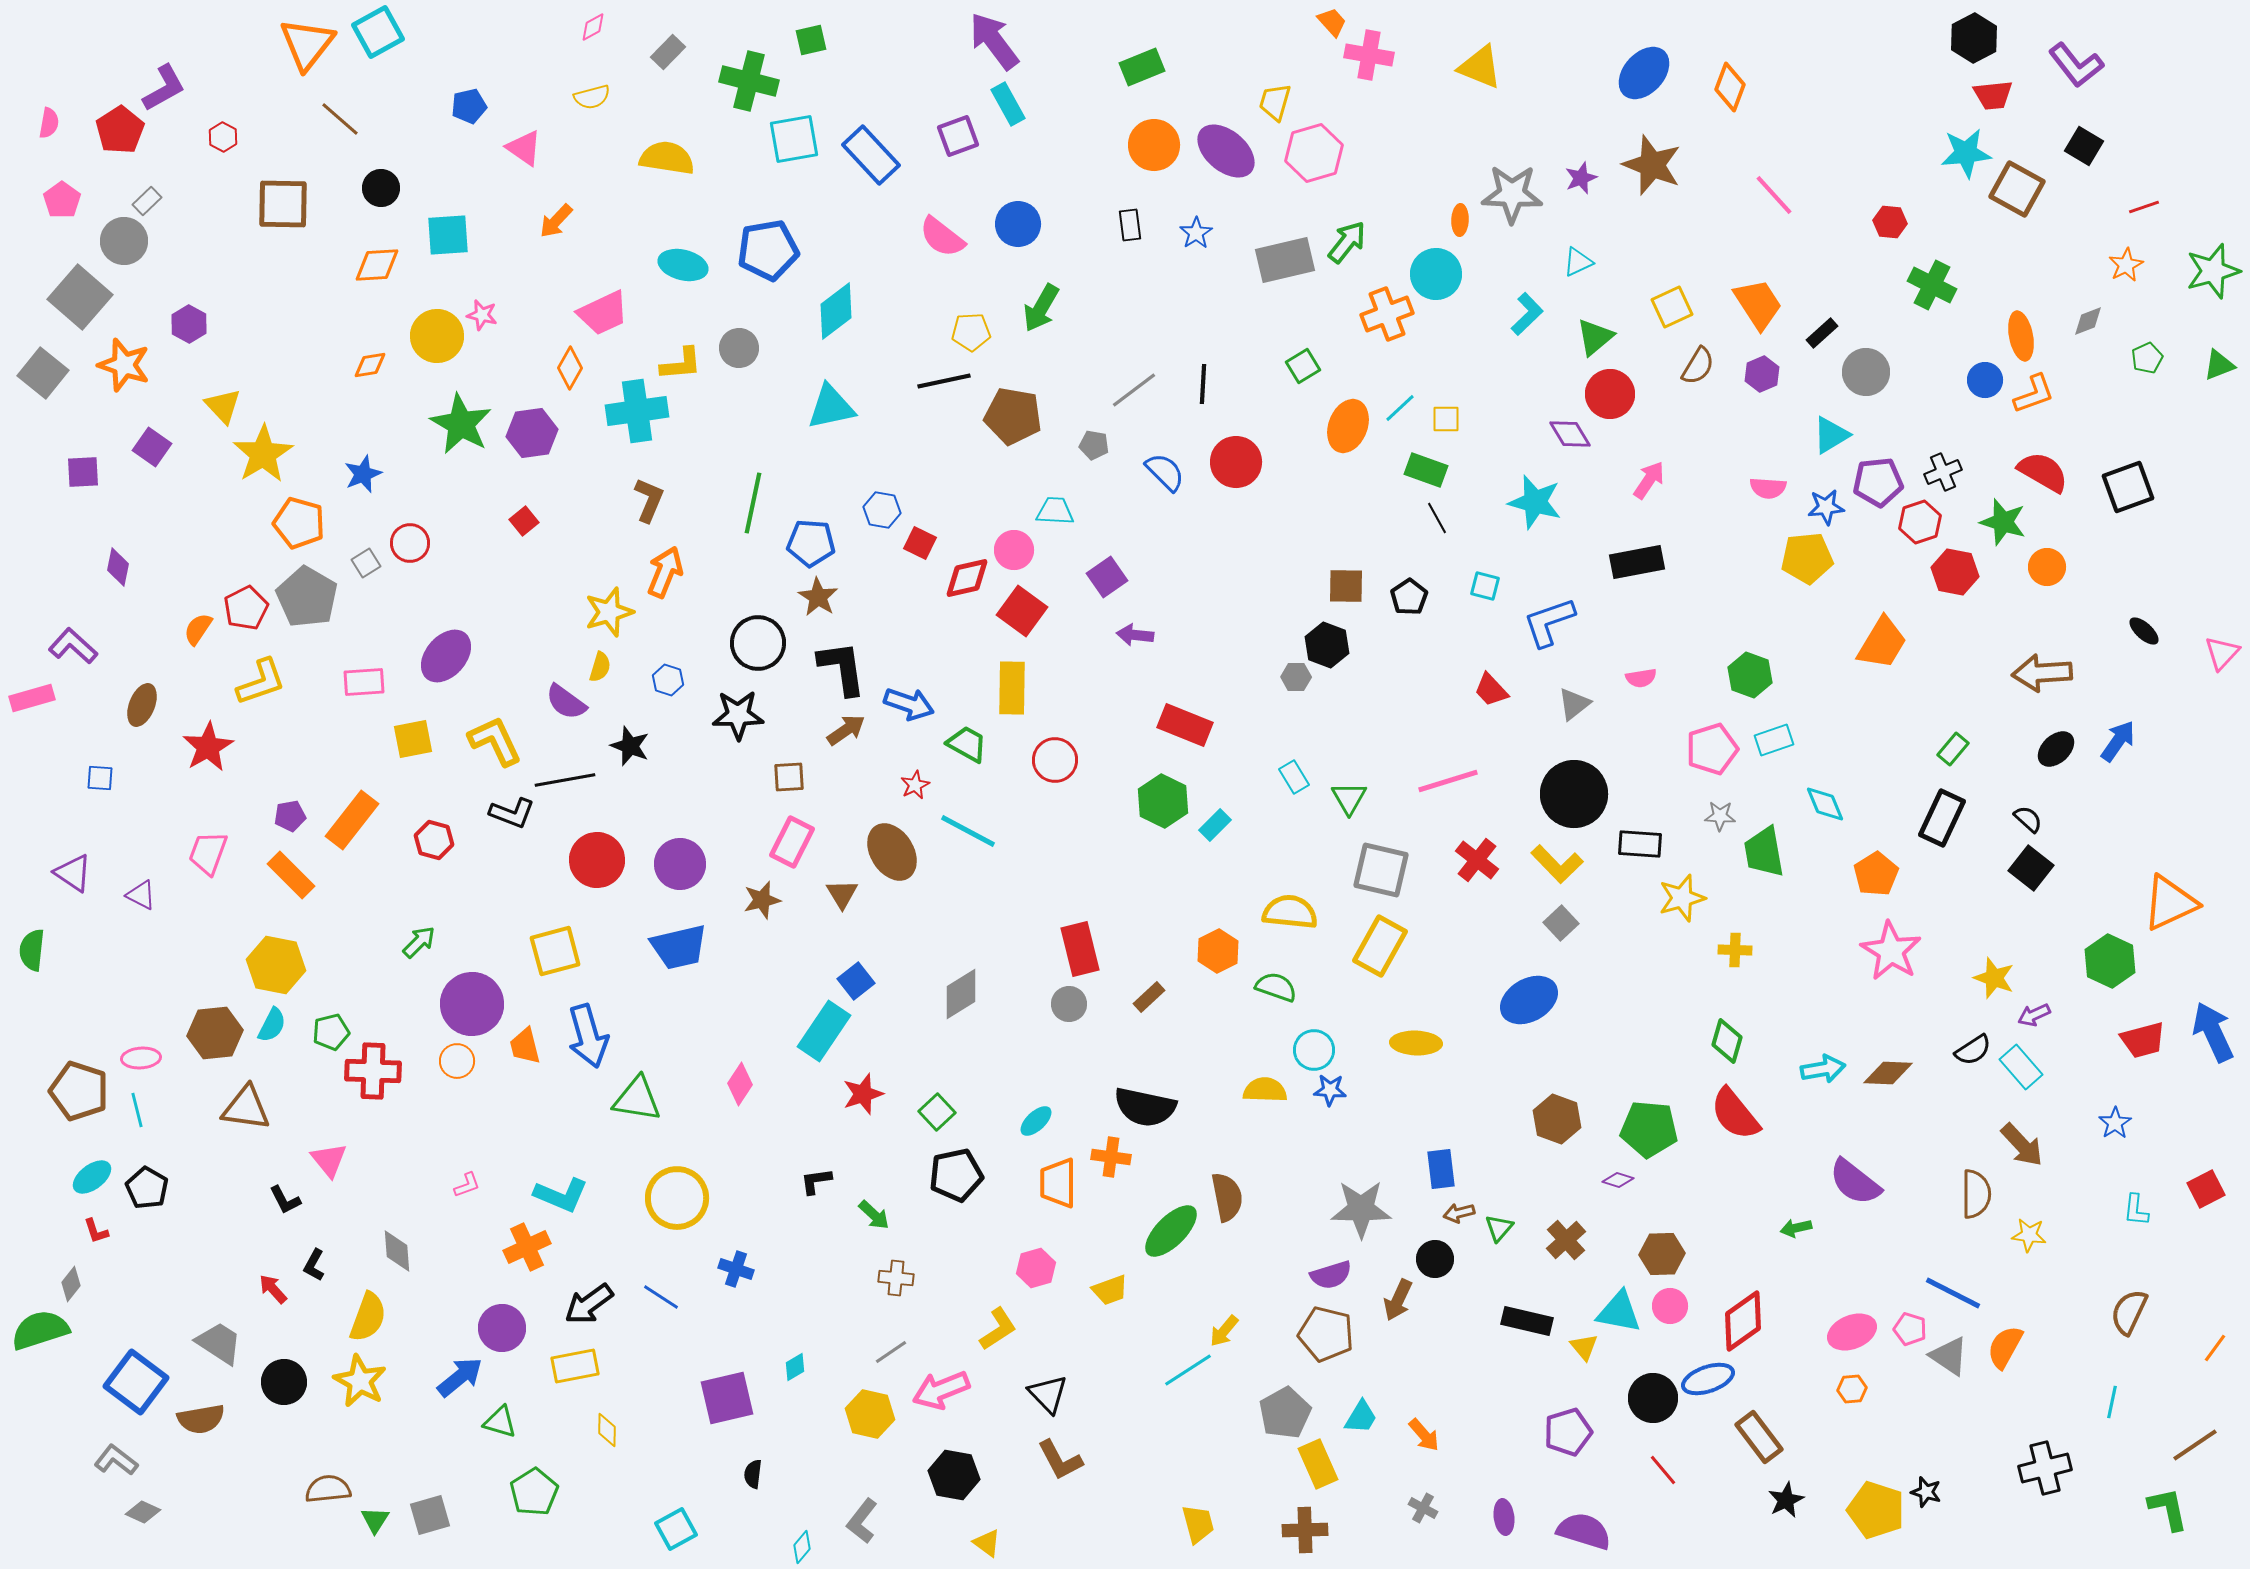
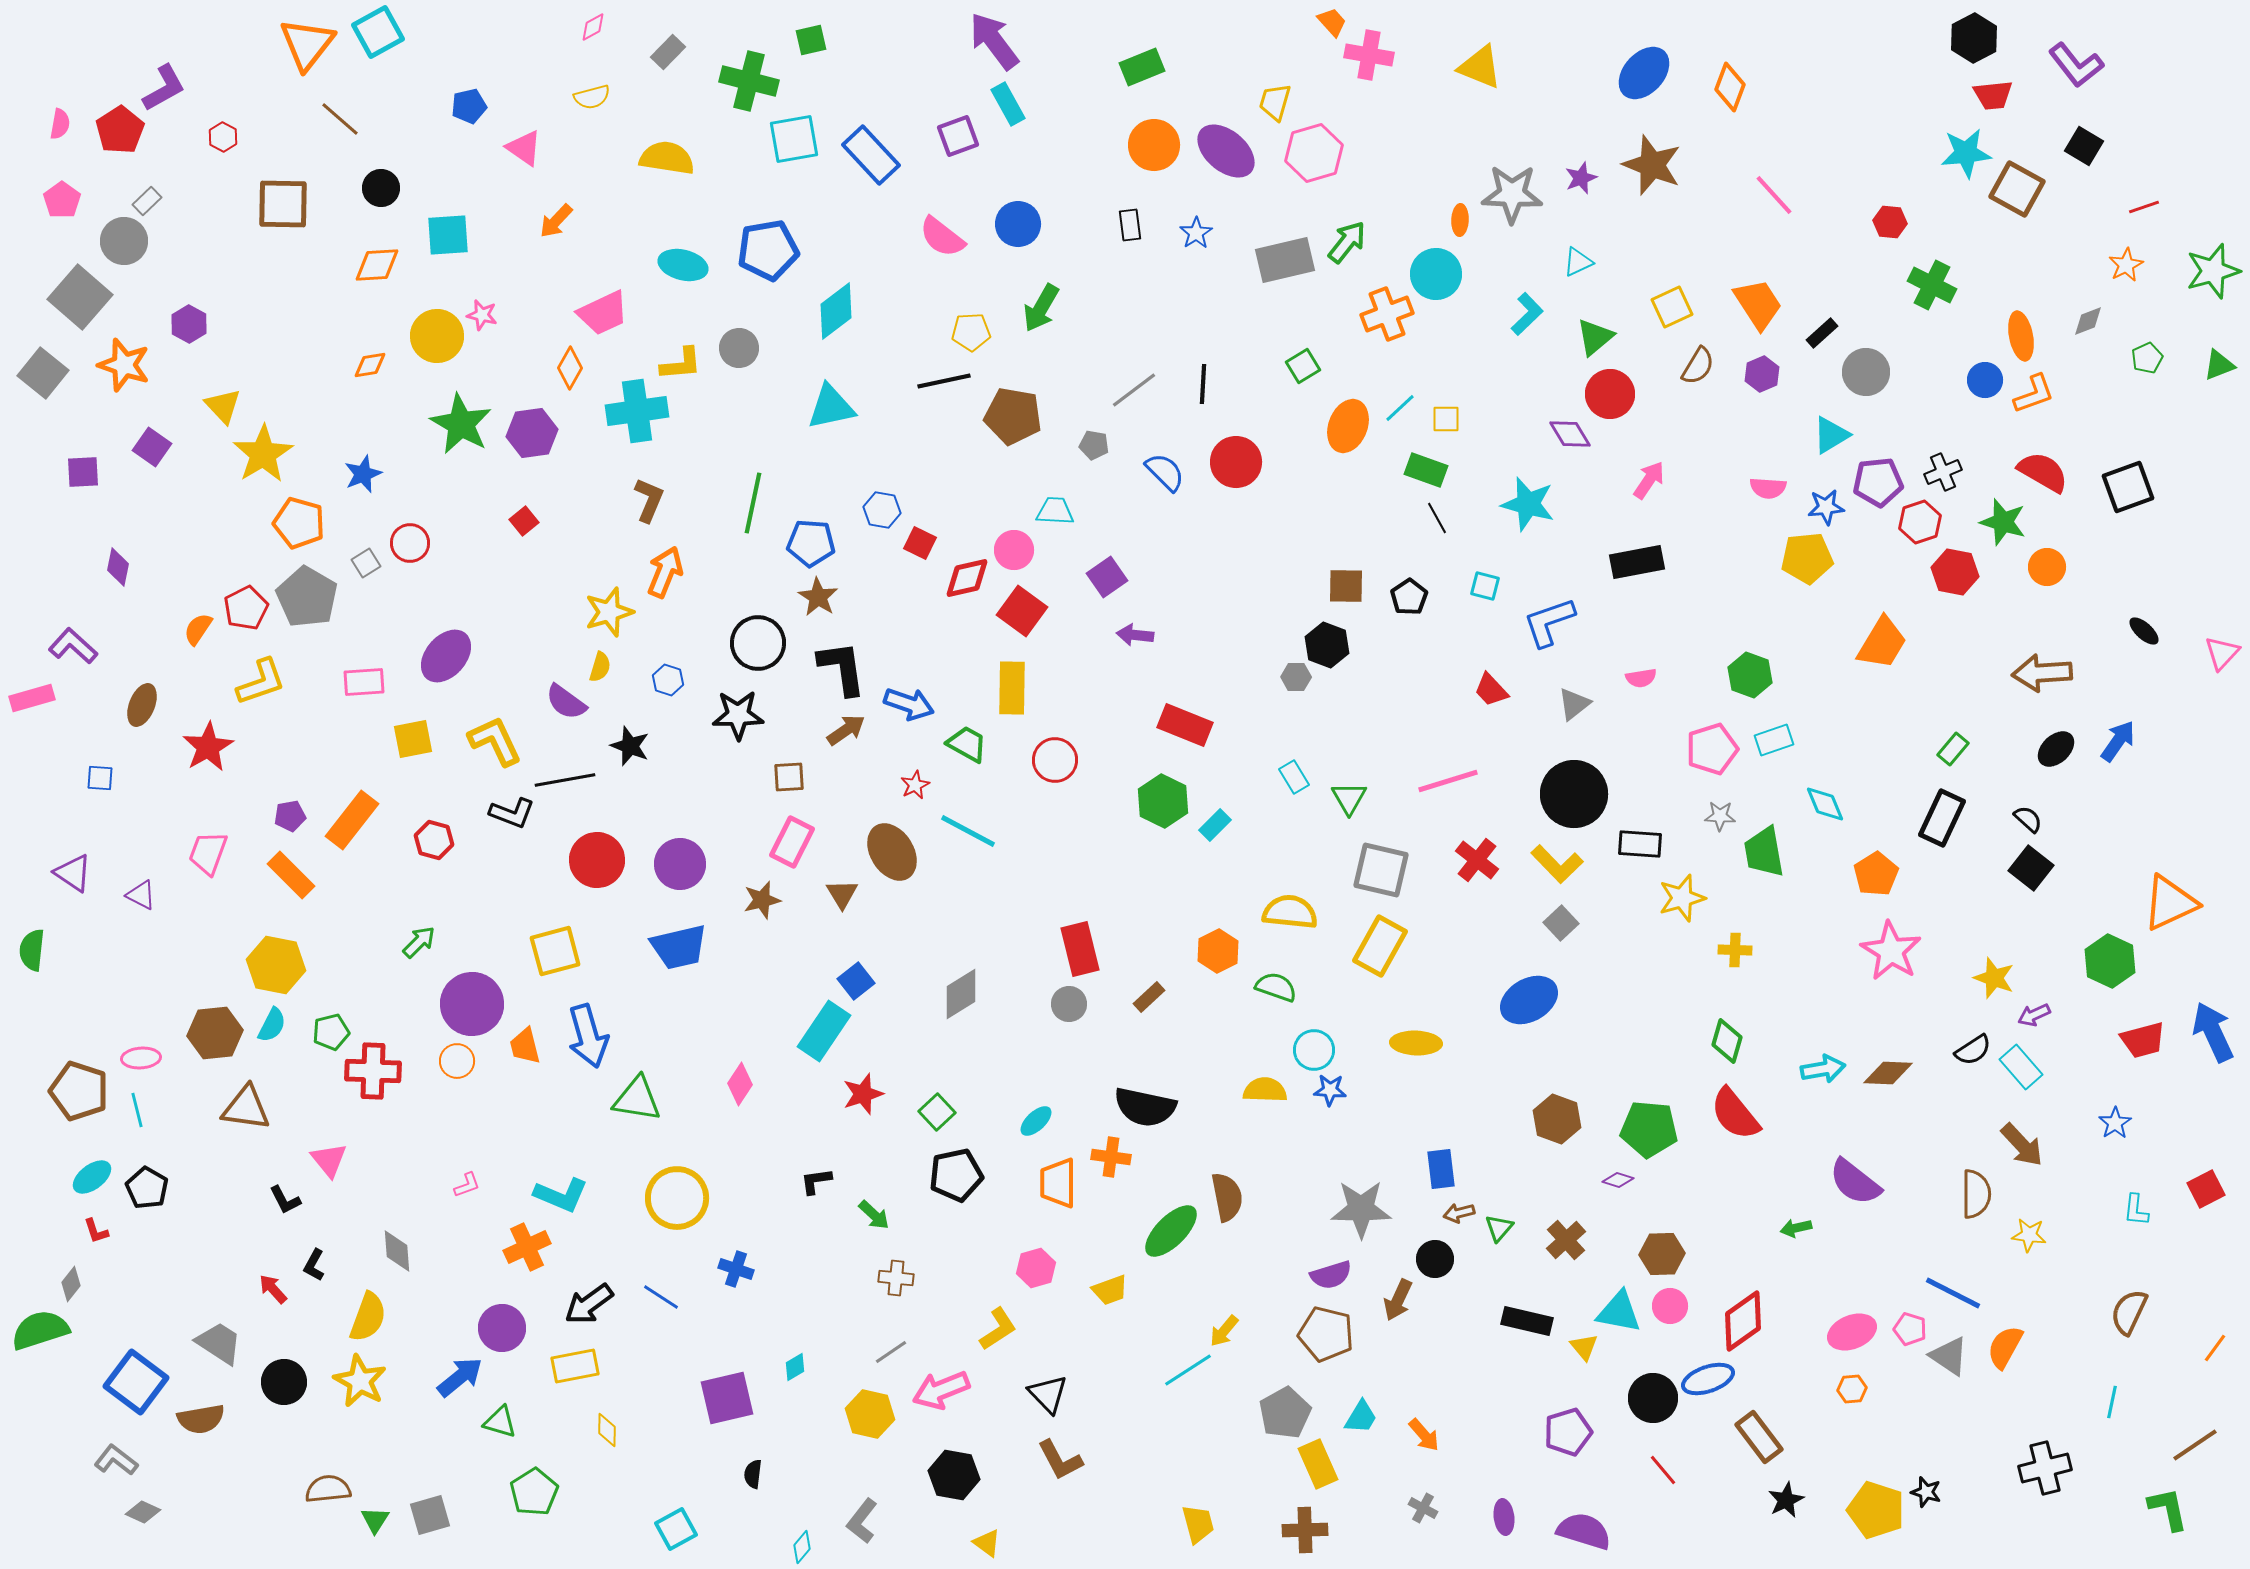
pink semicircle at (49, 123): moved 11 px right, 1 px down
cyan star at (1535, 502): moved 7 px left, 2 px down
